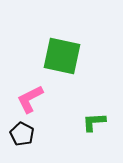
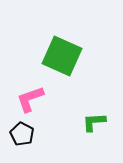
green square: rotated 12 degrees clockwise
pink L-shape: rotated 8 degrees clockwise
